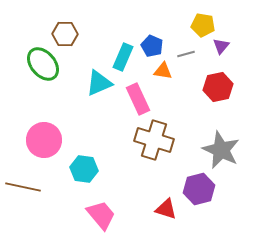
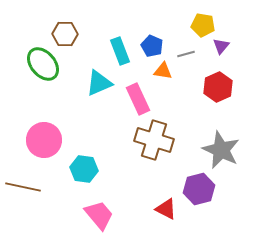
cyan rectangle: moved 3 px left, 6 px up; rotated 44 degrees counterclockwise
red hexagon: rotated 12 degrees counterclockwise
red triangle: rotated 10 degrees clockwise
pink trapezoid: moved 2 px left
